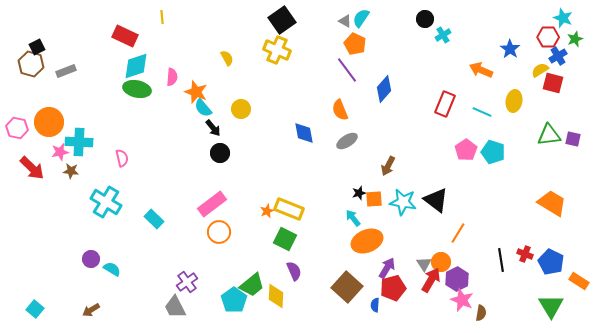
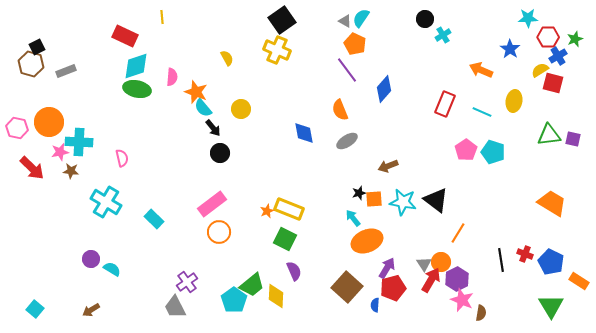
cyan star at (563, 18): moved 35 px left; rotated 24 degrees counterclockwise
brown arrow at (388, 166): rotated 42 degrees clockwise
